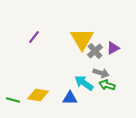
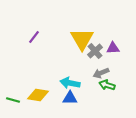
purple triangle: rotated 24 degrees clockwise
gray arrow: rotated 140 degrees clockwise
cyan arrow: moved 14 px left; rotated 24 degrees counterclockwise
